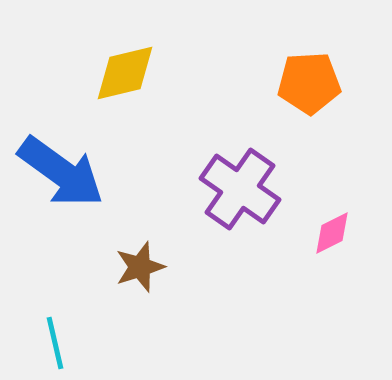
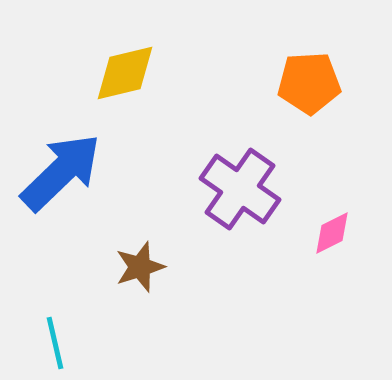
blue arrow: rotated 80 degrees counterclockwise
